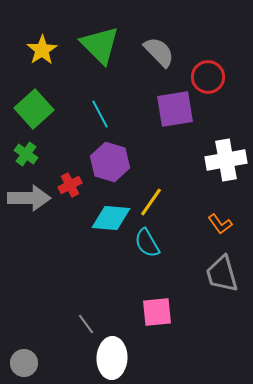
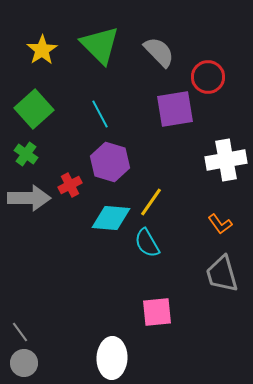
gray line: moved 66 px left, 8 px down
